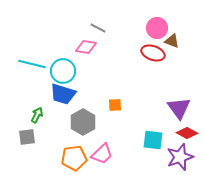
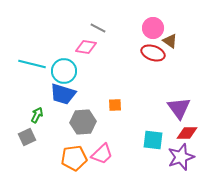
pink circle: moved 4 px left
brown triangle: moved 2 px left; rotated 14 degrees clockwise
cyan circle: moved 1 px right
gray hexagon: rotated 25 degrees clockwise
red diamond: rotated 30 degrees counterclockwise
gray square: rotated 18 degrees counterclockwise
purple star: moved 1 px right
